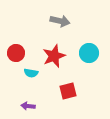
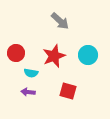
gray arrow: rotated 30 degrees clockwise
cyan circle: moved 1 px left, 2 px down
red square: rotated 30 degrees clockwise
purple arrow: moved 14 px up
